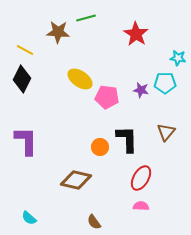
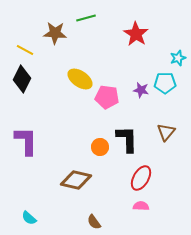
brown star: moved 3 px left, 1 px down
cyan star: rotated 28 degrees counterclockwise
